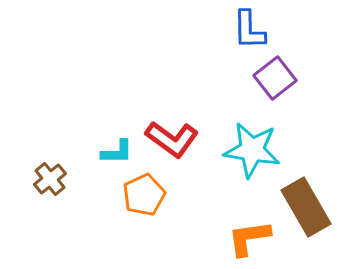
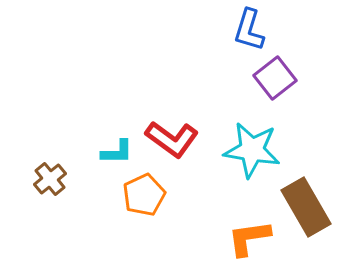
blue L-shape: rotated 18 degrees clockwise
